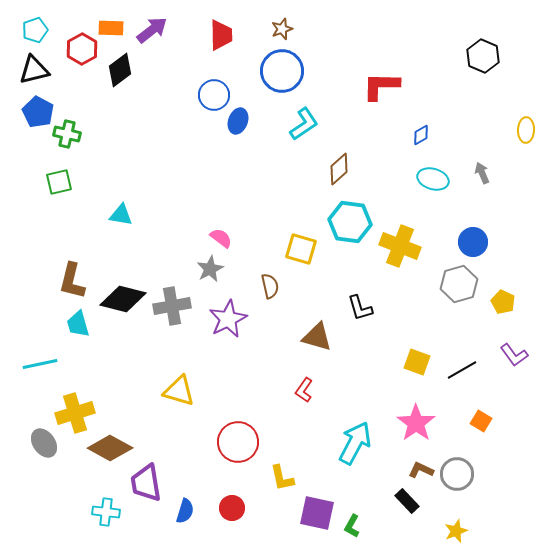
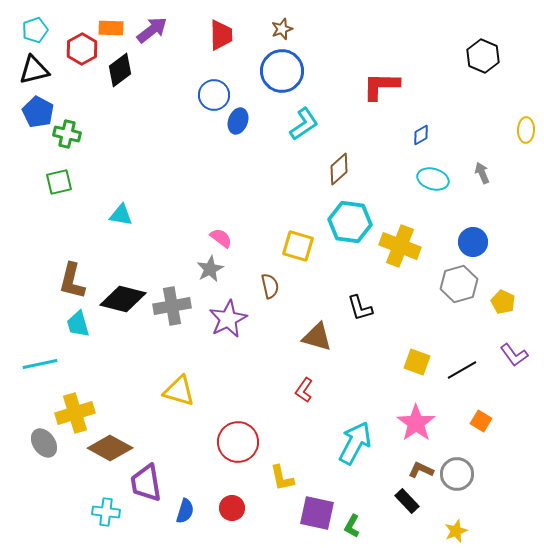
yellow square at (301, 249): moved 3 px left, 3 px up
